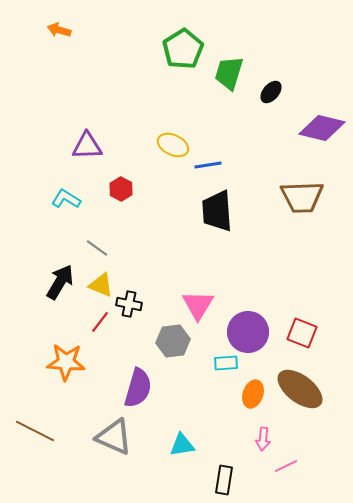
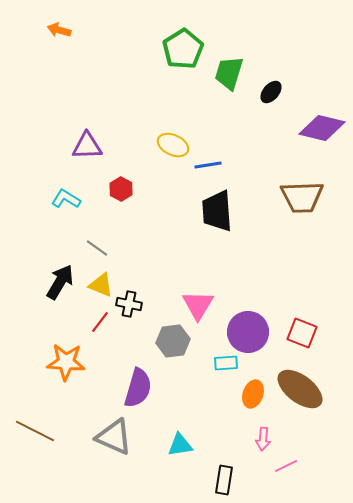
cyan triangle: moved 2 px left
